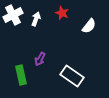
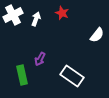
white semicircle: moved 8 px right, 9 px down
green rectangle: moved 1 px right
